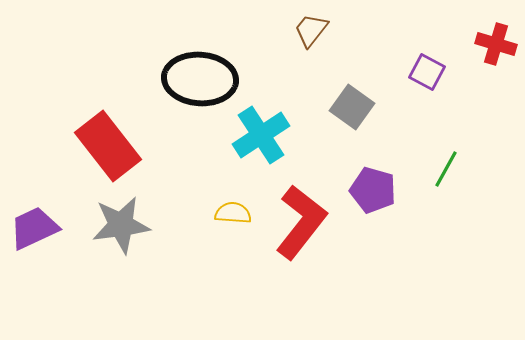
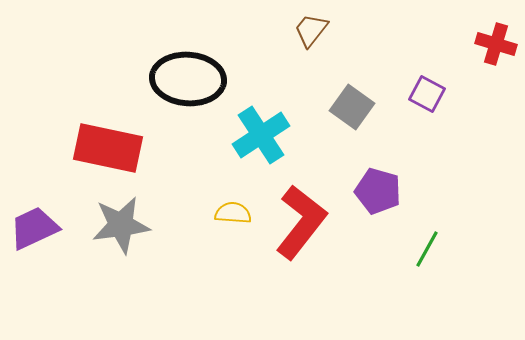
purple square: moved 22 px down
black ellipse: moved 12 px left
red rectangle: moved 2 px down; rotated 40 degrees counterclockwise
green line: moved 19 px left, 80 px down
purple pentagon: moved 5 px right, 1 px down
